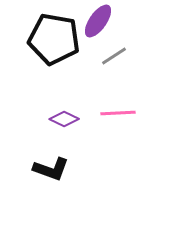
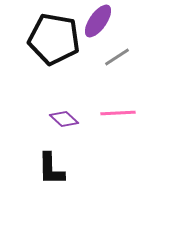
gray line: moved 3 px right, 1 px down
purple diamond: rotated 16 degrees clockwise
black L-shape: rotated 69 degrees clockwise
